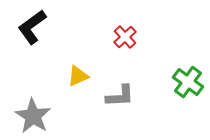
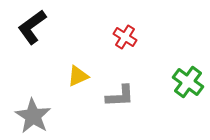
red cross: rotated 15 degrees counterclockwise
